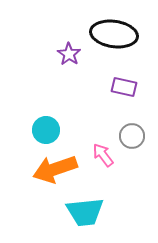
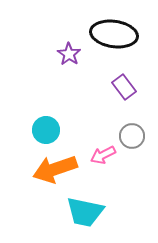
purple rectangle: rotated 40 degrees clockwise
pink arrow: rotated 80 degrees counterclockwise
cyan trapezoid: rotated 18 degrees clockwise
